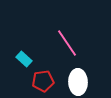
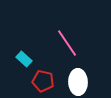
red pentagon: rotated 20 degrees clockwise
